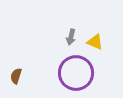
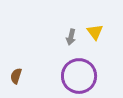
yellow triangle: moved 10 px up; rotated 30 degrees clockwise
purple circle: moved 3 px right, 3 px down
